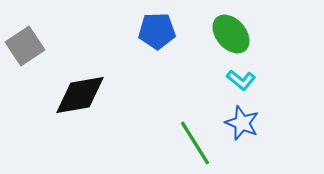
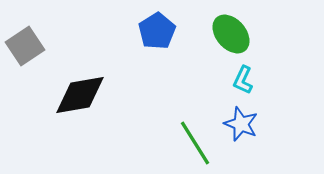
blue pentagon: rotated 30 degrees counterclockwise
cyan L-shape: moved 2 px right; rotated 76 degrees clockwise
blue star: moved 1 px left, 1 px down
